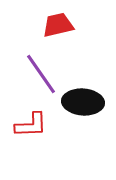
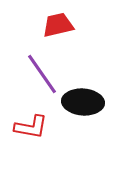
purple line: moved 1 px right
red L-shape: moved 2 px down; rotated 12 degrees clockwise
